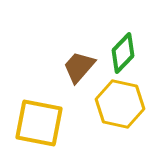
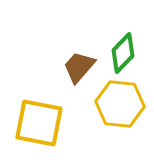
yellow hexagon: rotated 6 degrees counterclockwise
